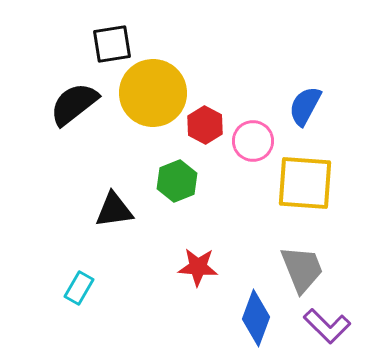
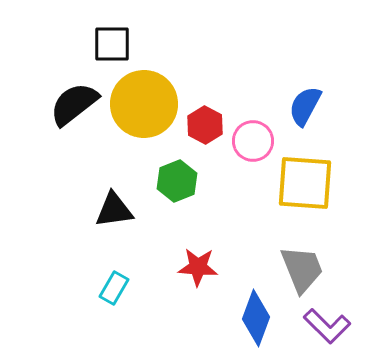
black square: rotated 9 degrees clockwise
yellow circle: moved 9 px left, 11 px down
cyan rectangle: moved 35 px right
